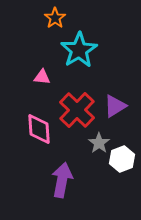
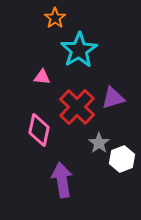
purple triangle: moved 2 px left, 8 px up; rotated 15 degrees clockwise
red cross: moved 3 px up
pink diamond: moved 1 px down; rotated 16 degrees clockwise
purple arrow: rotated 20 degrees counterclockwise
